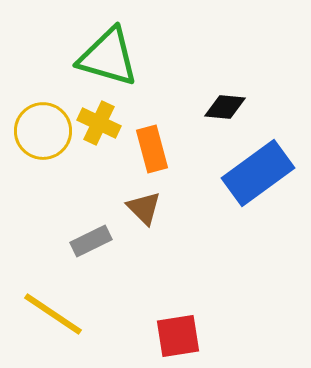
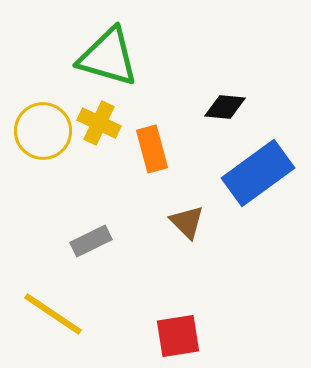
brown triangle: moved 43 px right, 14 px down
